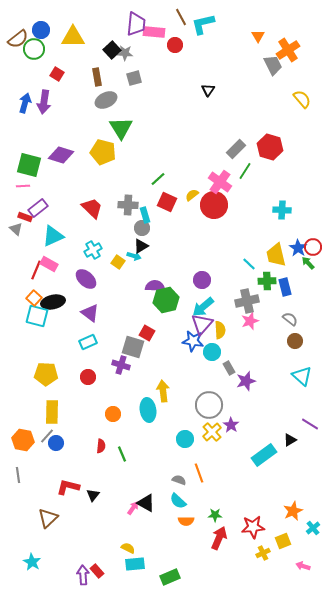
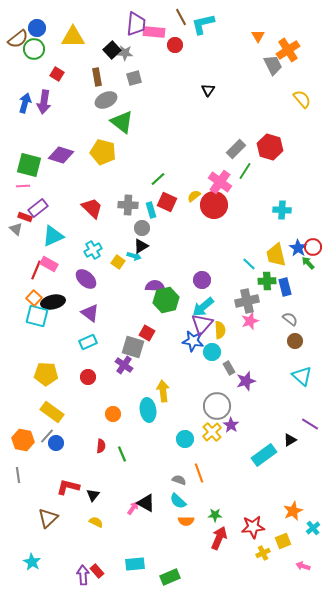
blue circle at (41, 30): moved 4 px left, 2 px up
green triangle at (121, 128): moved 1 px right, 6 px up; rotated 20 degrees counterclockwise
yellow semicircle at (192, 195): moved 2 px right, 1 px down
cyan rectangle at (145, 215): moved 6 px right, 5 px up
purple cross at (121, 365): moved 3 px right; rotated 18 degrees clockwise
gray circle at (209, 405): moved 8 px right, 1 px down
yellow rectangle at (52, 412): rotated 55 degrees counterclockwise
yellow semicircle at (128, 548): moved 32 px left, 26 px up
